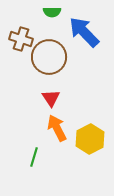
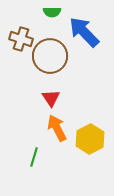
brown circle: moved 1 px right, 1 px up
